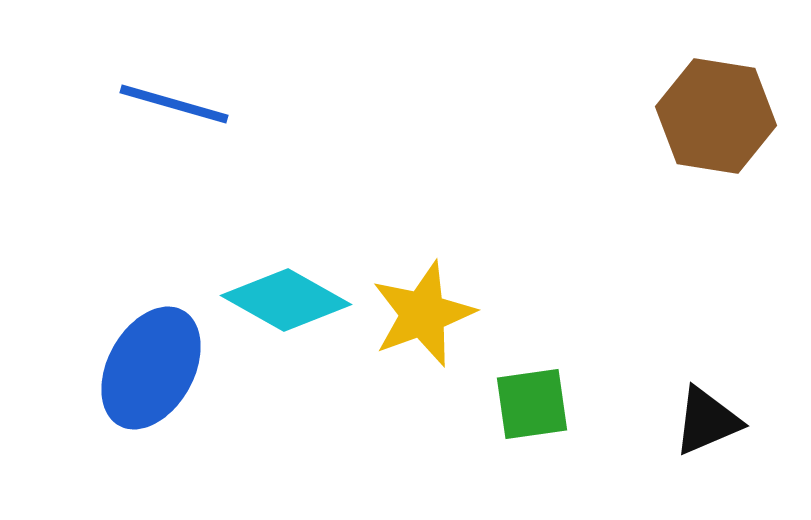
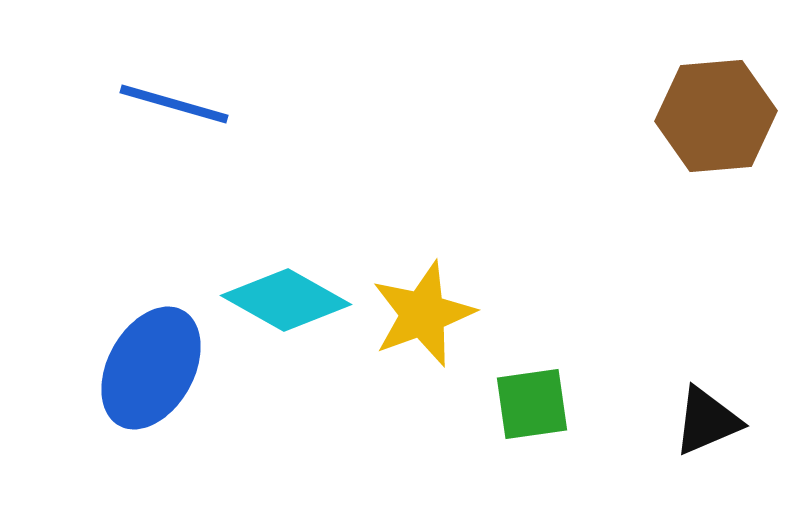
brown hexagon: rotated 14 degrees counterclockwise
